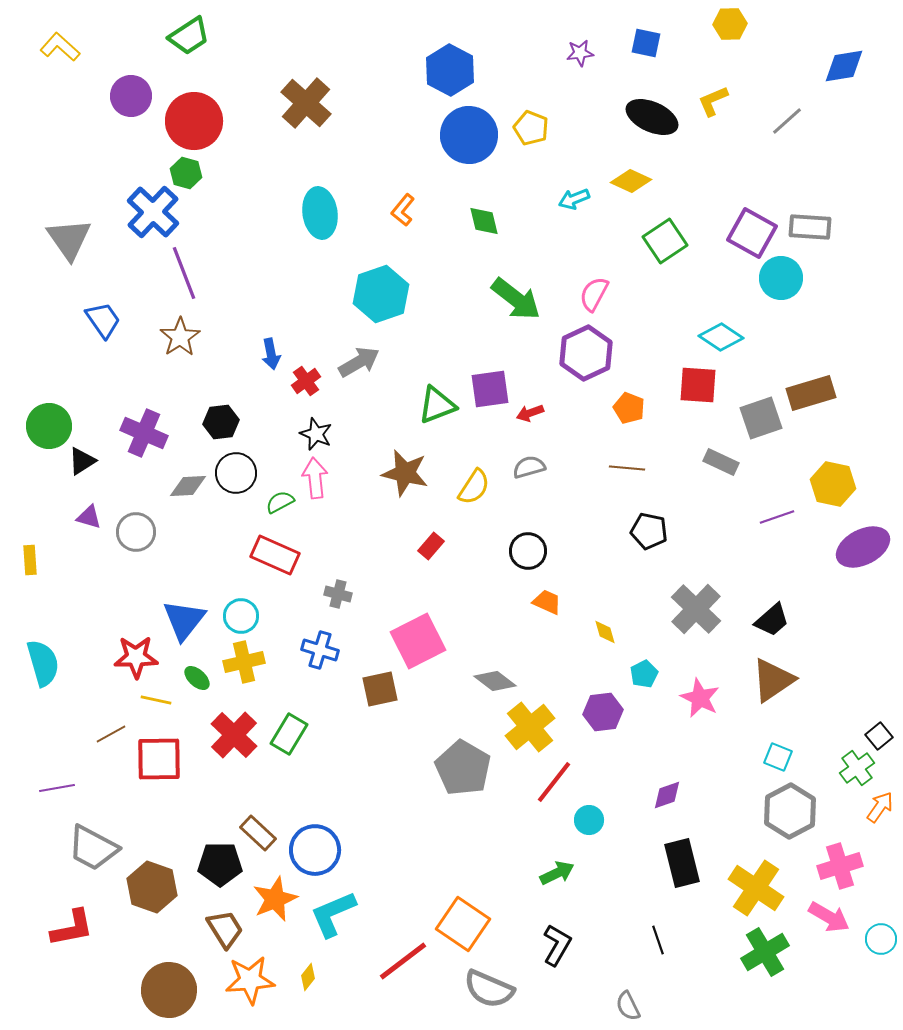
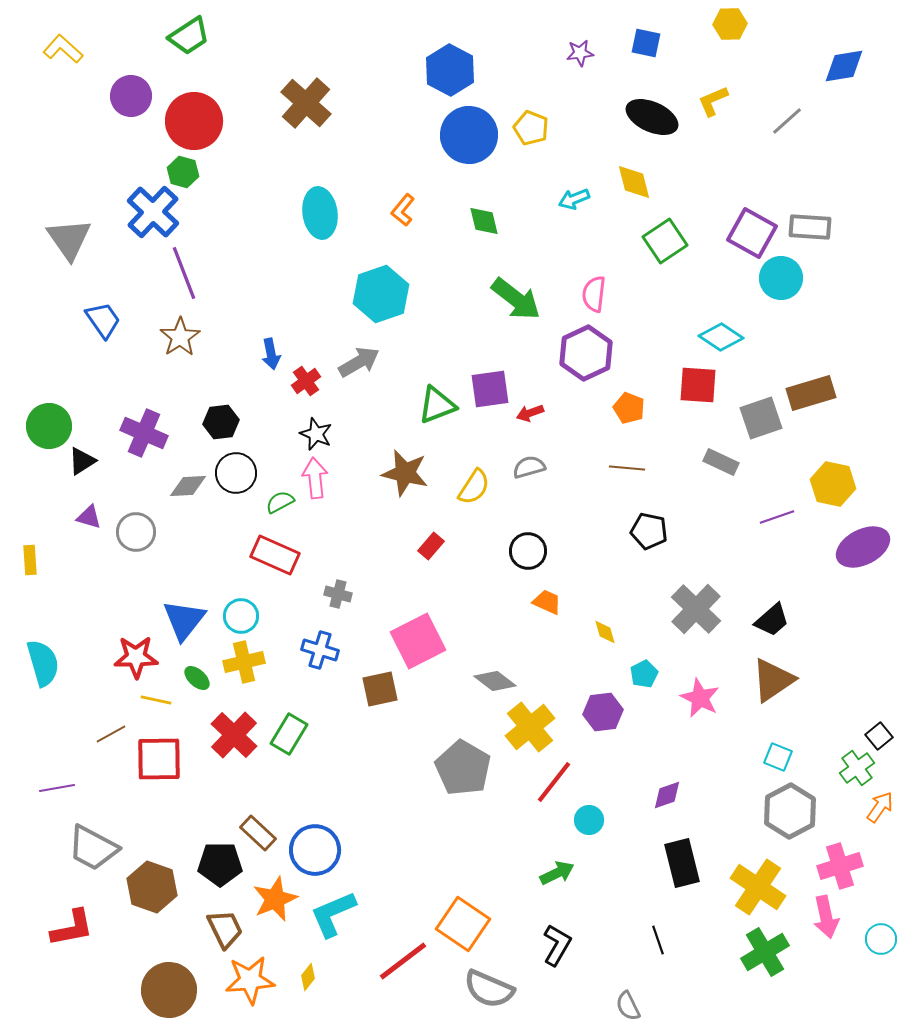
yellow L-shape at (60, 47): moved 3 px right, 2 px down
green hexagon at (186, 173): moved 3 px left, 1 px up
yellow diamond at (631, 181): moved 3 px right, 1 px down; rotated 51 degrees clockwise
pink semicircle at (594, 294): rotated 21 degrees counterclockwise
yellow cross at (756, 888): moved 2 px right, 1 px up
pink arrow at (829, 917): moved 3 px left; rotated 48 degrees clockwise
brown trapezoid at (225, 929): rotated 6 degrees clockwise
